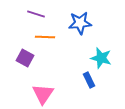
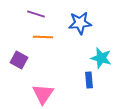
orange line: moved 2 px left
purple square: moved 6 px left, 2 px down
blue rectangle: rotated 21 degrees clockwise
